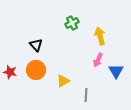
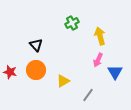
blue triangle: moved 1 px left, 1 px down
gray line: moved 2 px right; rotated 32 degrees clockwise
